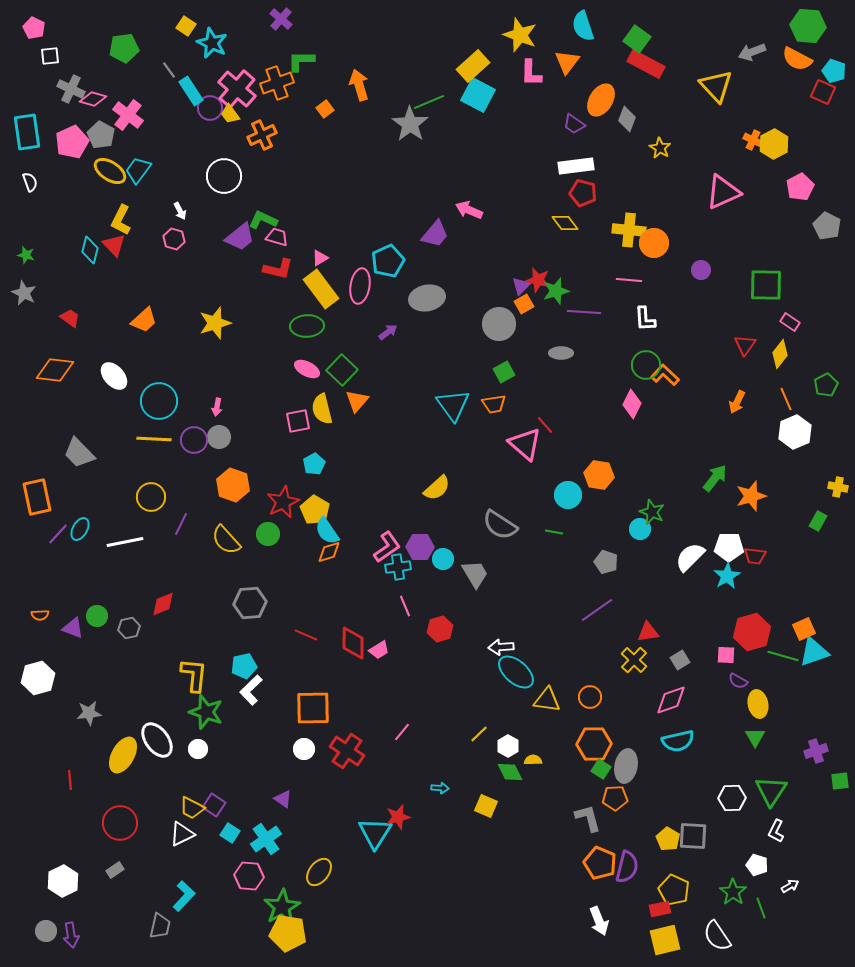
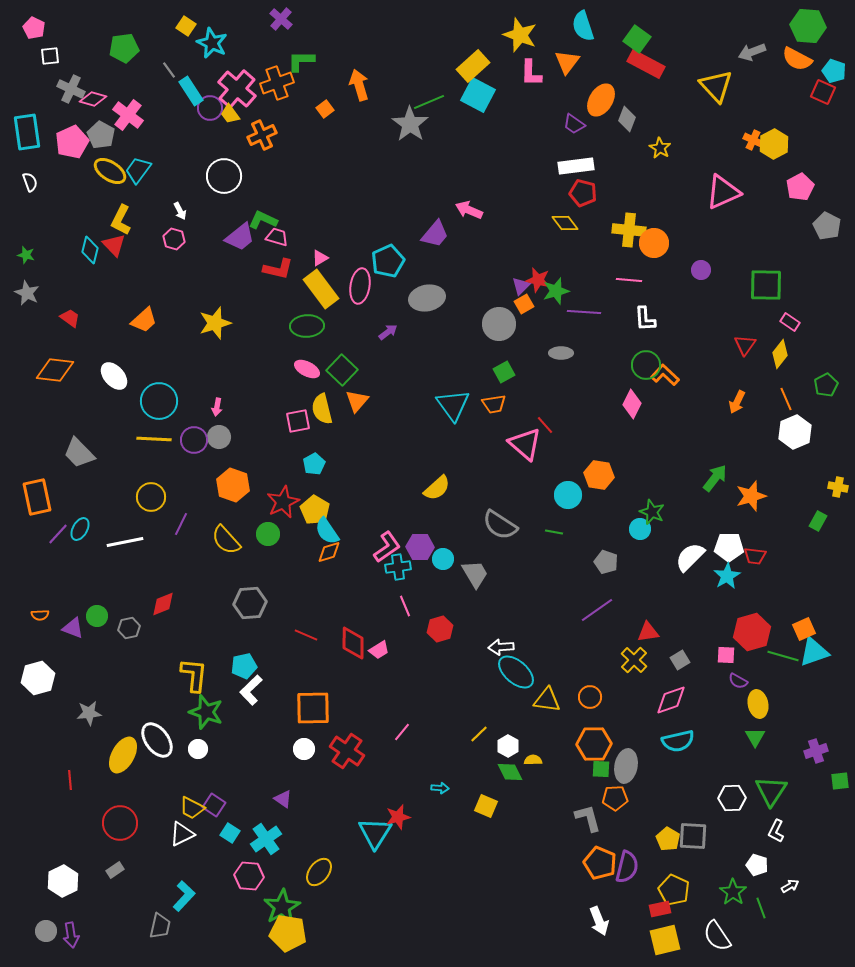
gray star at (24, 293): moved 3 px right
green square at (601, 769): rotated 30 degrees counterclockwise
